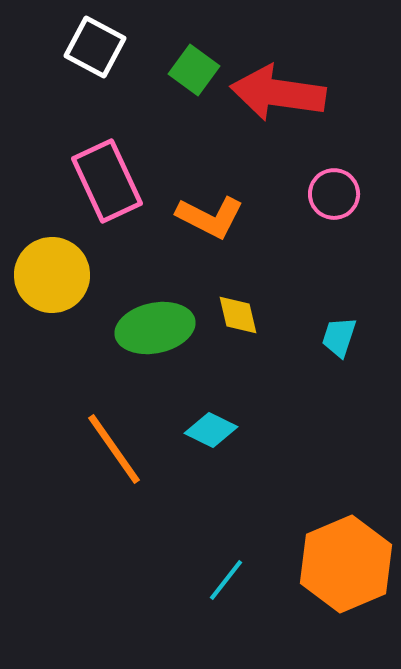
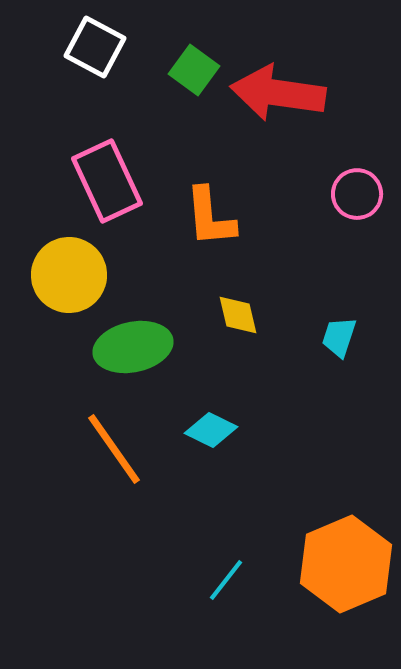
pink circle: moved 23 px right
orange L-shape: rotated 58 degrees clockwise
yellow circle: moved 17 px right
green ellipse: moved 22 px left, 19 px down
